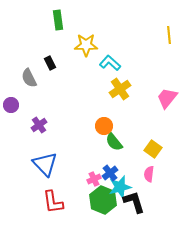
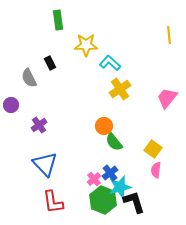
pink semicircle: moved 7 px right, 4 px up
pink cross: rotated 16 degrees counterclockwise
